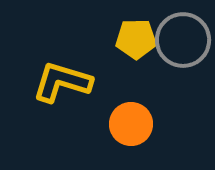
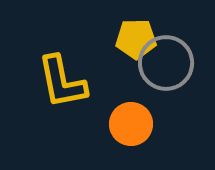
gray circle: moved 17 px left, 23 px down
yellow L-shape: rotated 118 degrees counterclockwise
